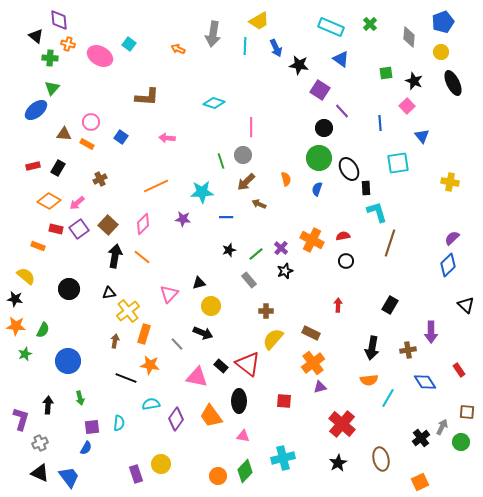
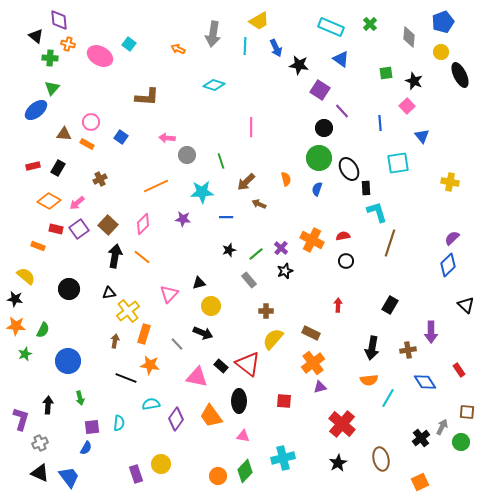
black ellipse at (453, 83): moved 7 px right, 8 px up
cyan diamond at (214, 103): moved 18 px up
gray circle at (243, 155): moved 56 px left
